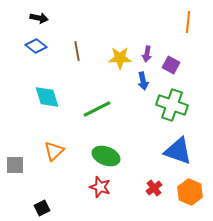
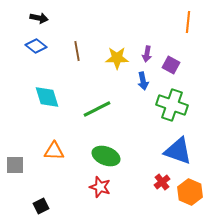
yellow star: moved 3 px left
orange triangle: rotated 45 degrees clockwise
red cross: moved 8 px right, 6 px up
black square: moved 1 px left, 2 px up
